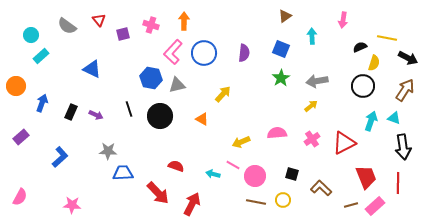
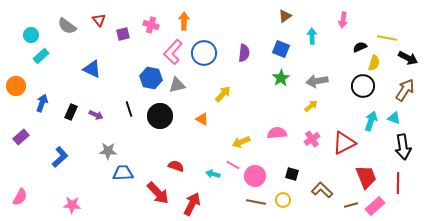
brown L-shape at (321, 188): moved 1 px right, 2 px down
